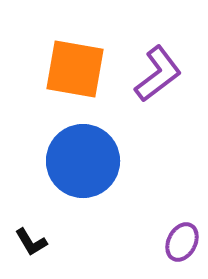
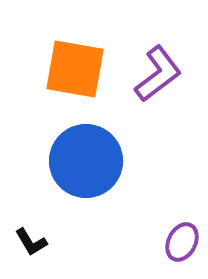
blue circle: moved 3 px right
